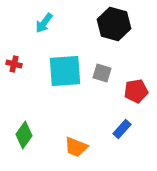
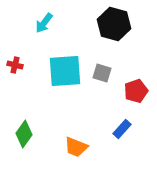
red cross: moved 1 px right, 1 px down
red pentagon: rotated 10 degrees counterclockwise
green diamond: moved 1 px up
